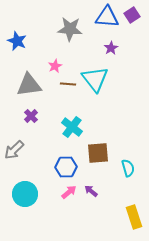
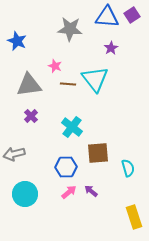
pink star: rotated 24 degrees counterclockwise
gray arrow: moved 4 px down; rotated 30 degrees clockwise
